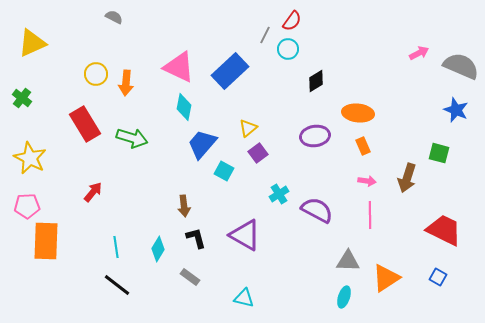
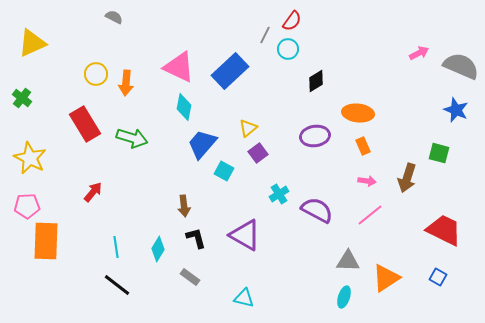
pink line at (370, 215): rotated 52 degrees clockwise
